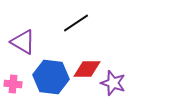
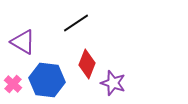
red diamond: moved 5 px up; rotated 68 degrees counterclockwise
blue hexagon: moved 4 px left, 3 px down
pink cross: rotated 36 degrees clockwise
